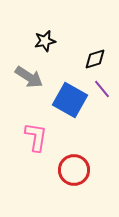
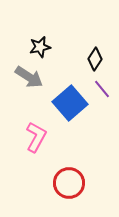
black star: moved 5 px left, 6 px down
black diamond: rotated 40 degrees counterclockwise
blue square: moved 3 px down; rotated 20 degrees clockwise
pink L-shape: rotated 20 degrees clockwise
red circle: moved 5 px left, 13 px down
